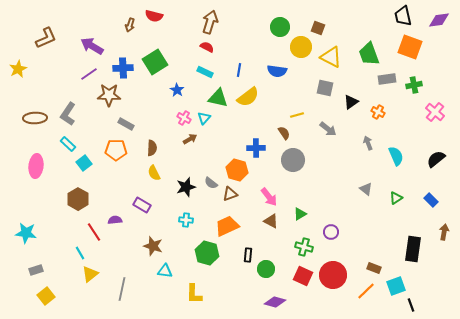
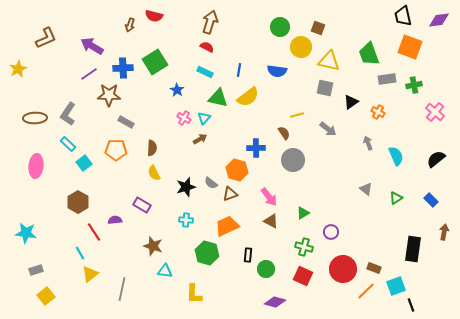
yellow triangle at (331, 57): moved 2 px left, 4 px down; rotated 15 degrees counterclockwise
gray rectangle at (126, 124): moved 2 px up
brown arrow at (190, 139): moved 10 px right
brown hexagon at (78, 199): moved 3 px down
green triangle at (300, 214): moved 3 px right, 1 px up
red circle at (333, 275): moved 10 px right, 6 px up
